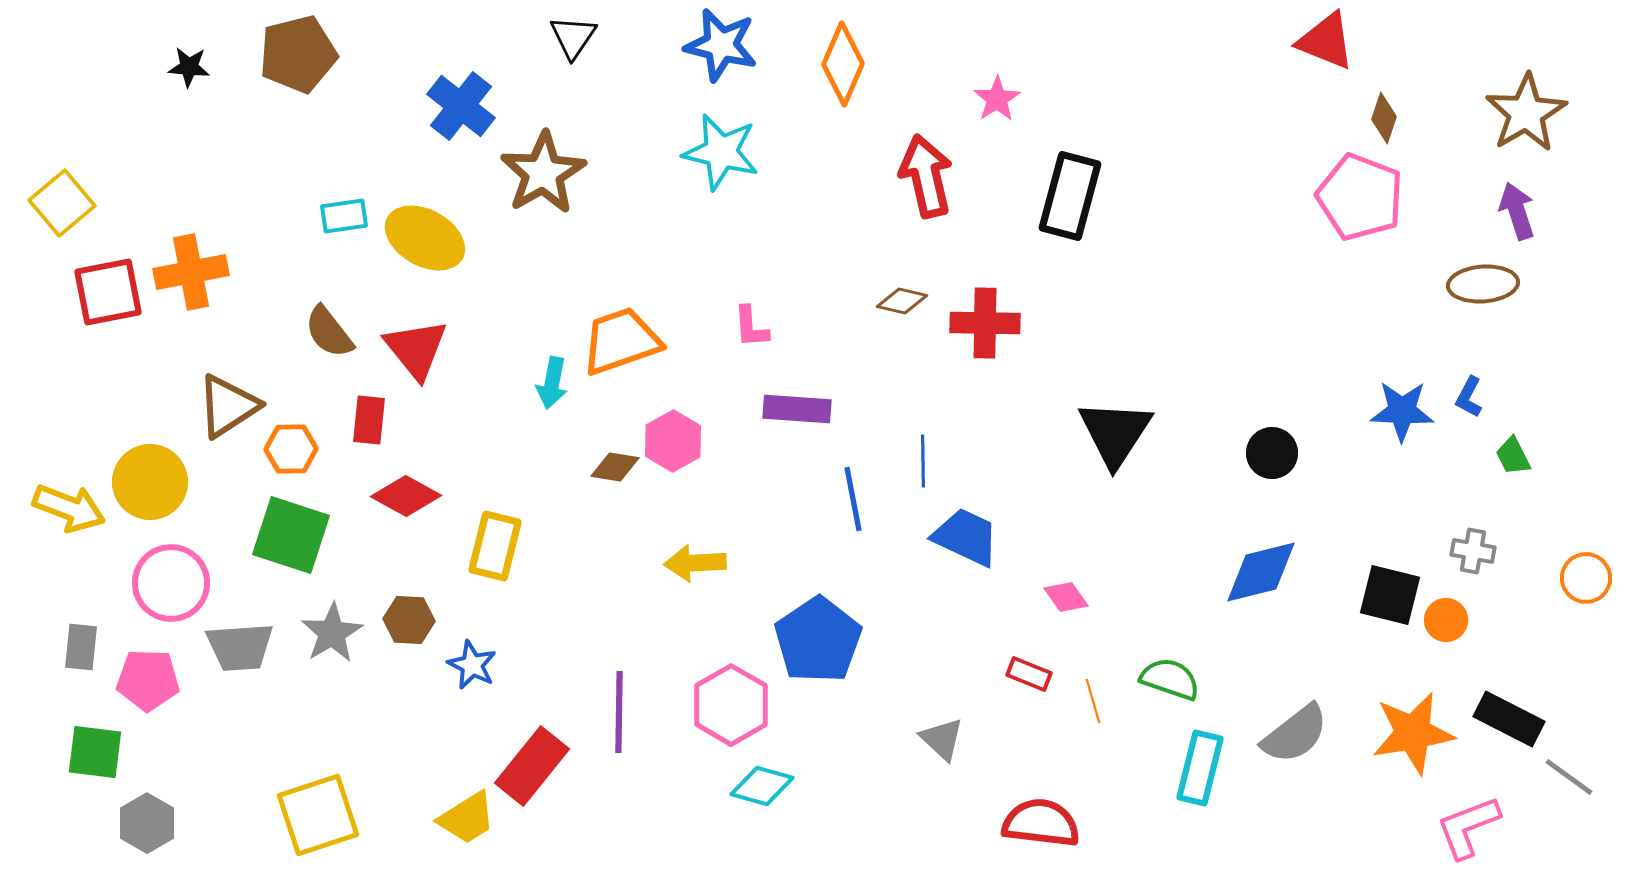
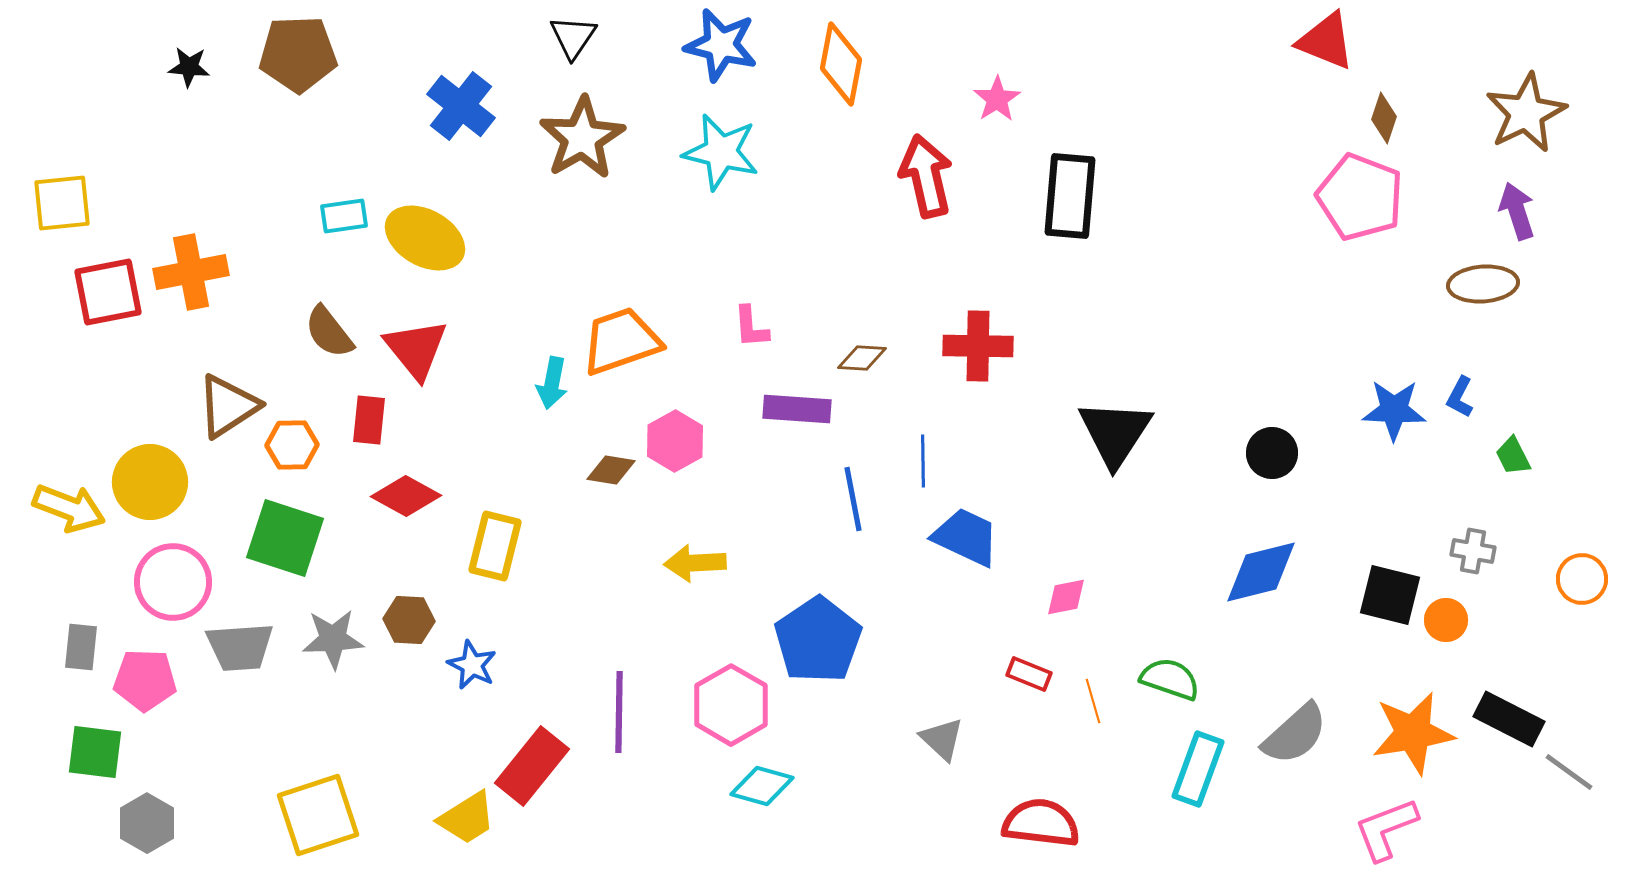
brown pentagon at (298, 54): rotated 12 degrees clockwise
orange diamond at (843, 64): moved 2 px left; rotated 12 degrees counterclockwise
brown star at (1526, 113): rotated 4 degrees clockwise
brown star at (543, 173): moved 39 px right, 35 px up
black rectangle at (1070, 196): rotated 10 degrees counterclockwise
yellow square at (62, 203): rotated 34 degrees clockwise
brown diamond at (902, 301): moved 40 px left, 57 px down; rotated 9 degrees counterclockwise
red cross at (985, 323): moved 7 px left, 23 px down
blue L-shape at (1469, 397): moved 9 px left
blue star at (1402, 411): moved 8 px left, 1 px up
pink hexagon at (673, 441): moved 2 px right
orange hexagon at (291, 449): moved 1 px right, 4 px up
brown diamond at (615, 467): moved 4 px left, 3 px down
green square at (291, 535): moved 6 px left, 3 px down
orange circle at (1586, 578): moved 4 px left, 1 px down
pink circle at (171, 583): moved 2 px right, 1 px up
pink diamond at (1066, 597): rotated 66 degrees counterclockwise
gray star at (332, 633): moved 1 px right, 6 px down; rotated 28 degrees clockwise
pink pentagon at (148, 680): moved 3 px left
gray semicircle at (1295, 734): rotated 4 degrees counterclockwise
cyan rectangle at (1200, 768): moved 2 px left, 1 px down; rotated 6 degrees clockwise
gray line at (1569, 777): moved 5 px up
pink L-shape at (1468, 827): moved 82 px left, 2 px down
